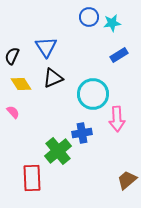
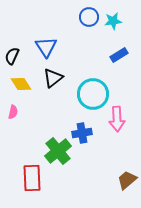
cyan star: moved 1 px right, 2 px up
black triangle: rotated 15 degrees counterclockwise
pink semicircle: rotated 56 degrees clockwise
